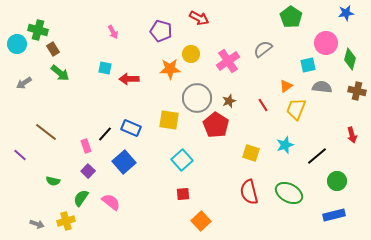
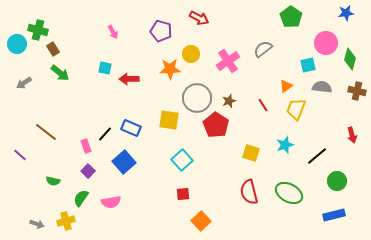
pink semicircle at (111, 202): rotated 132 degrees clockwise
